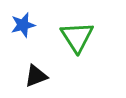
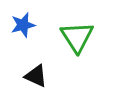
black triangle: rotated 45 degrees clockwise
